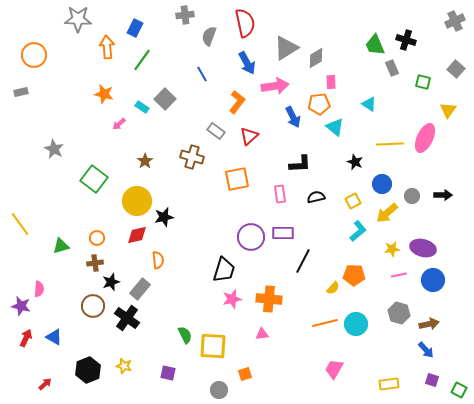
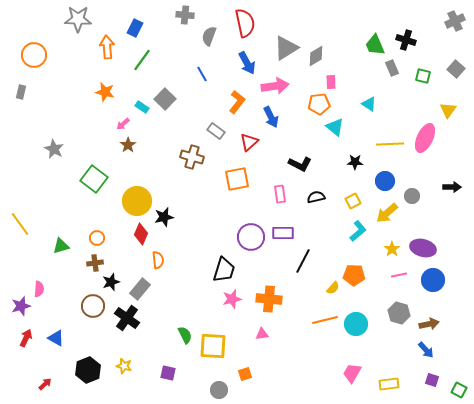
gray cross at (185, 15): rotated 12 degrees clockwise
gray diamond at (316, 58): moved 2 px up
green square at (423, 82): moved 6 px up
gray rectangle at (21, 92): rotated 64 degrees counterclockwise
orange star at (104, 94): moved 1 px right, 2 px up
blue arrow at (293, 117): moved 22 px left
pink arrow at (119, 124): moved 4 px right
red triangle at (249, 136): moved 6 px down
brown star at (145, 161): moved 17 px left, 16 px up
black star at (355, 162): rotated 21 degrees counterclockwise
black L-shape at (300, 164): rotated 30 degrees clockwise
blue circle at (382, 184): moved 3 px right, 3 px up
black arrow at (443, 195): moved 9 px right, 8 px up
red diamond at (137, 235): moved 4 px right, 1 px up; rotated 55 degrees counterclockwise
yellow star at (392, 249): rotated 28 degrees counterclockwise
purple star at (21, 306): rotated 30 degrees counterclockwise
orange line at (325, 323): moved 3 px up
blue triangle at (54, 337): moved 2 px right, 1 px down
pink trapezoid at (334, 369): moved 18 px right, 4 px down
